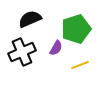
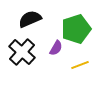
black cross: rotated 24 degrees counterclockwise
